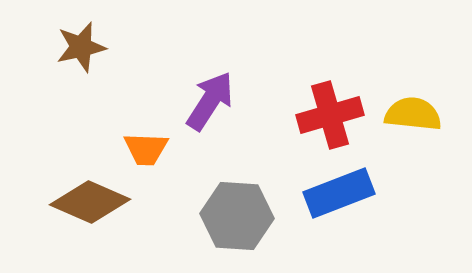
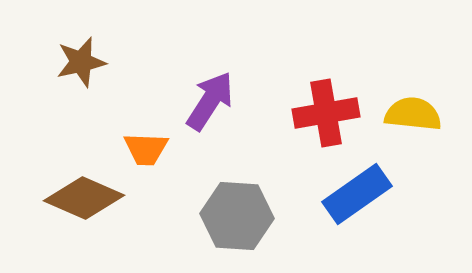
brown star: moved 15 px down
red cross: moved 4 px left, 2 px up; rotated 6 degrees clockwise
blue rectangle: moved 18 px right, 1 px down; rotated 14 degrees counterclockwise
brown diamond: moved 6 px left, 4 px up
